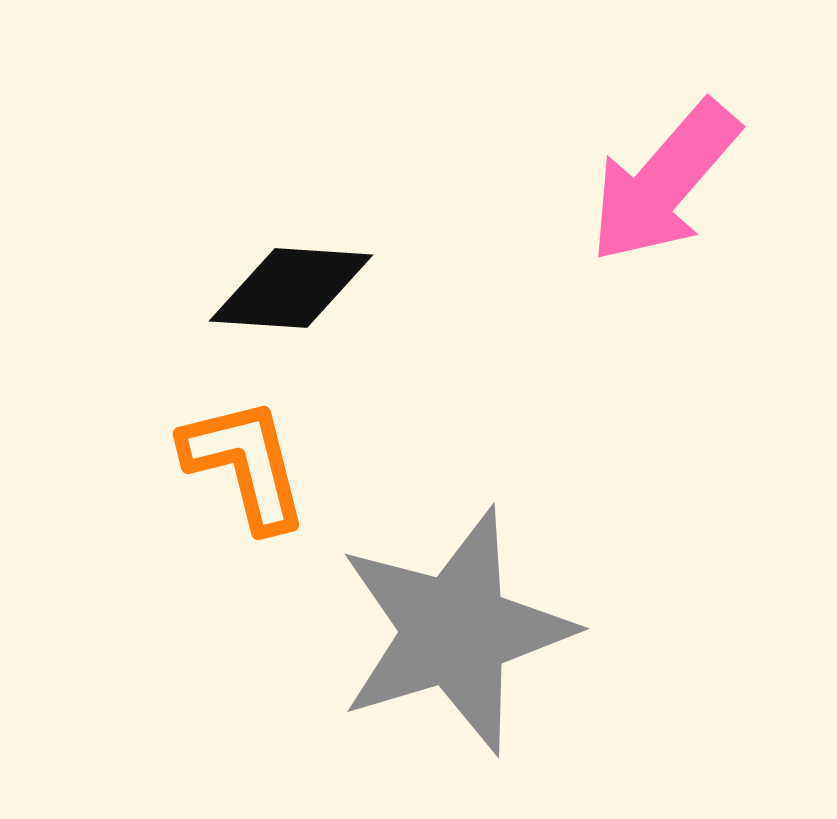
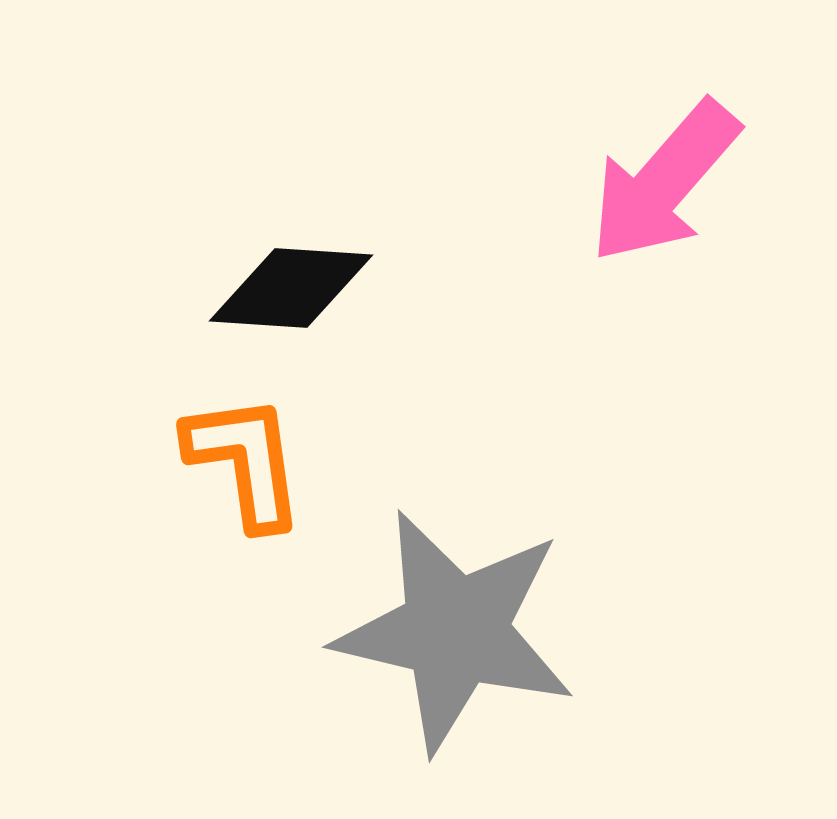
orange L-shape: moved 3 px up; rotated 6 degrees clockwise
gray star: rotated 30 degrees clockwise
